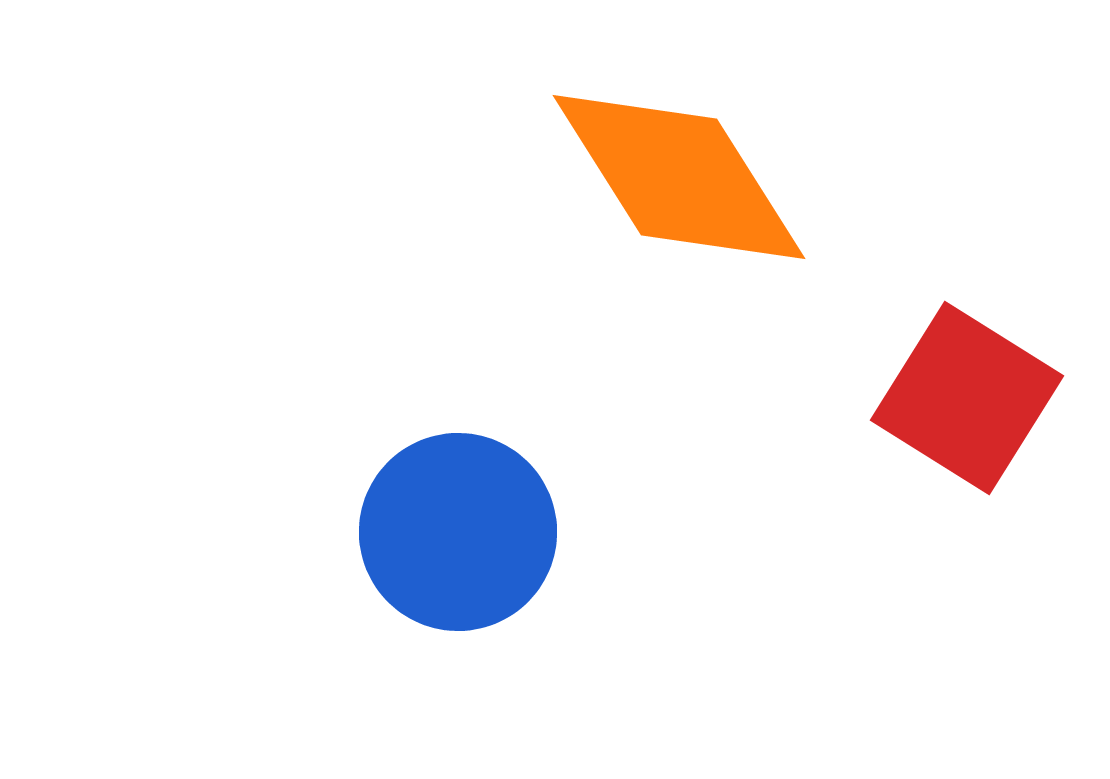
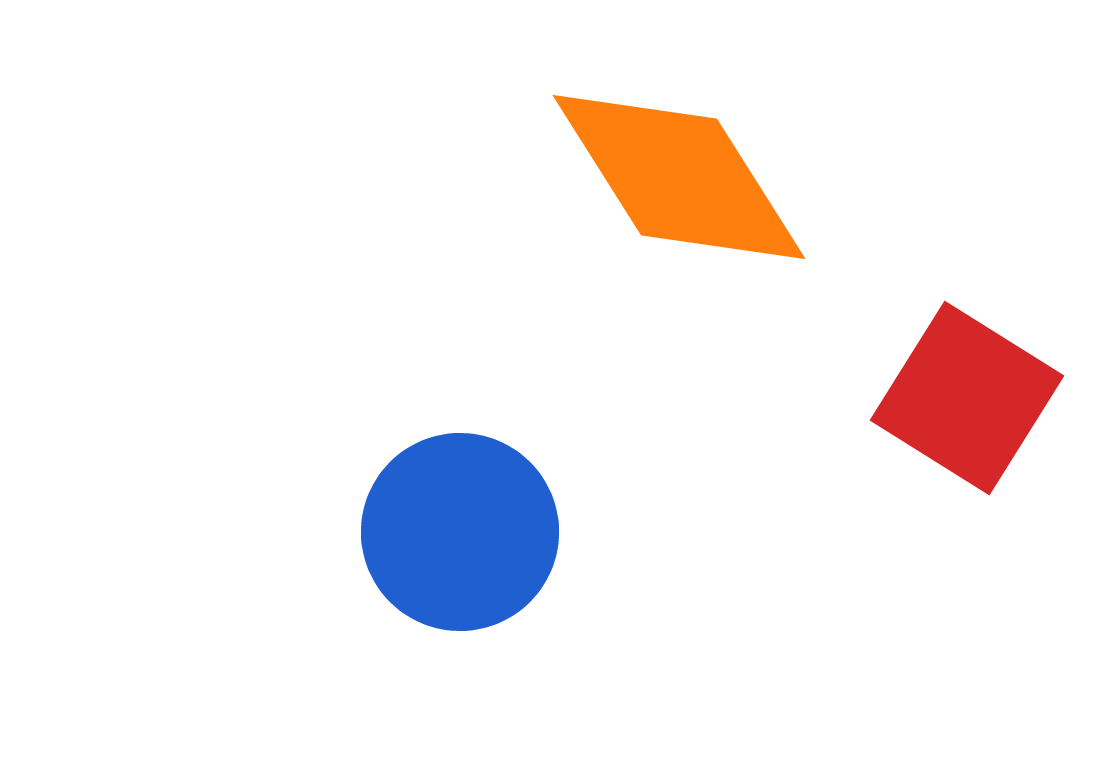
blue circle: moved 2 px right
